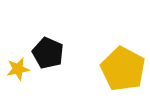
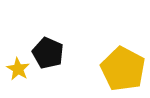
yellow star: rotated 30 degrees counterclockwise
